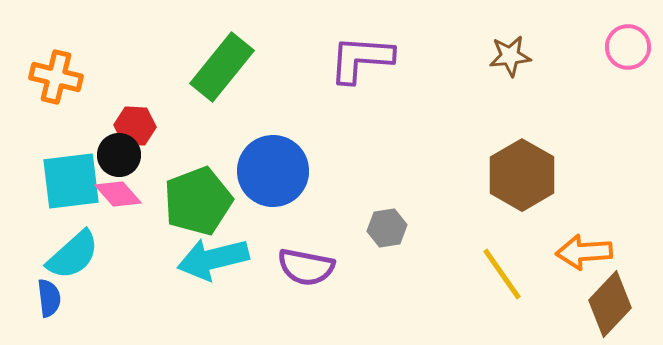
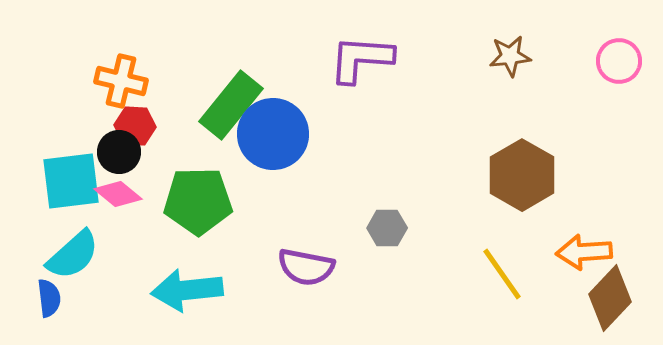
pink circle: moved 9 px left, 14 px down
green rectangle: moved 9 px right, 38 px down
orange cross: moved 65 px right, 4 px down
black circle: moved 3 px up
blue circle: moved 37 px up
pink diamond: rotated 9 degrees counterclockwise
green pentagon: rotated 20 degrees clockwise
gray hexagon: rotated 9 degrees clockwise
cyan arrow: moved 26 px left, 31 px down; rotated 8 degrees clockwise
brown diamond: moved 6 px up
